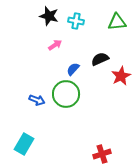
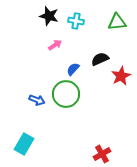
red cross: rotated 12 degrees counterclockwise
